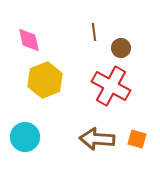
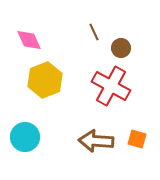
brown line: rotated 18 degrees counterclockwise
pink diamond: rotated 12 degrees counterclockwise
brown arrow: moved 1 px left, 2 px down
